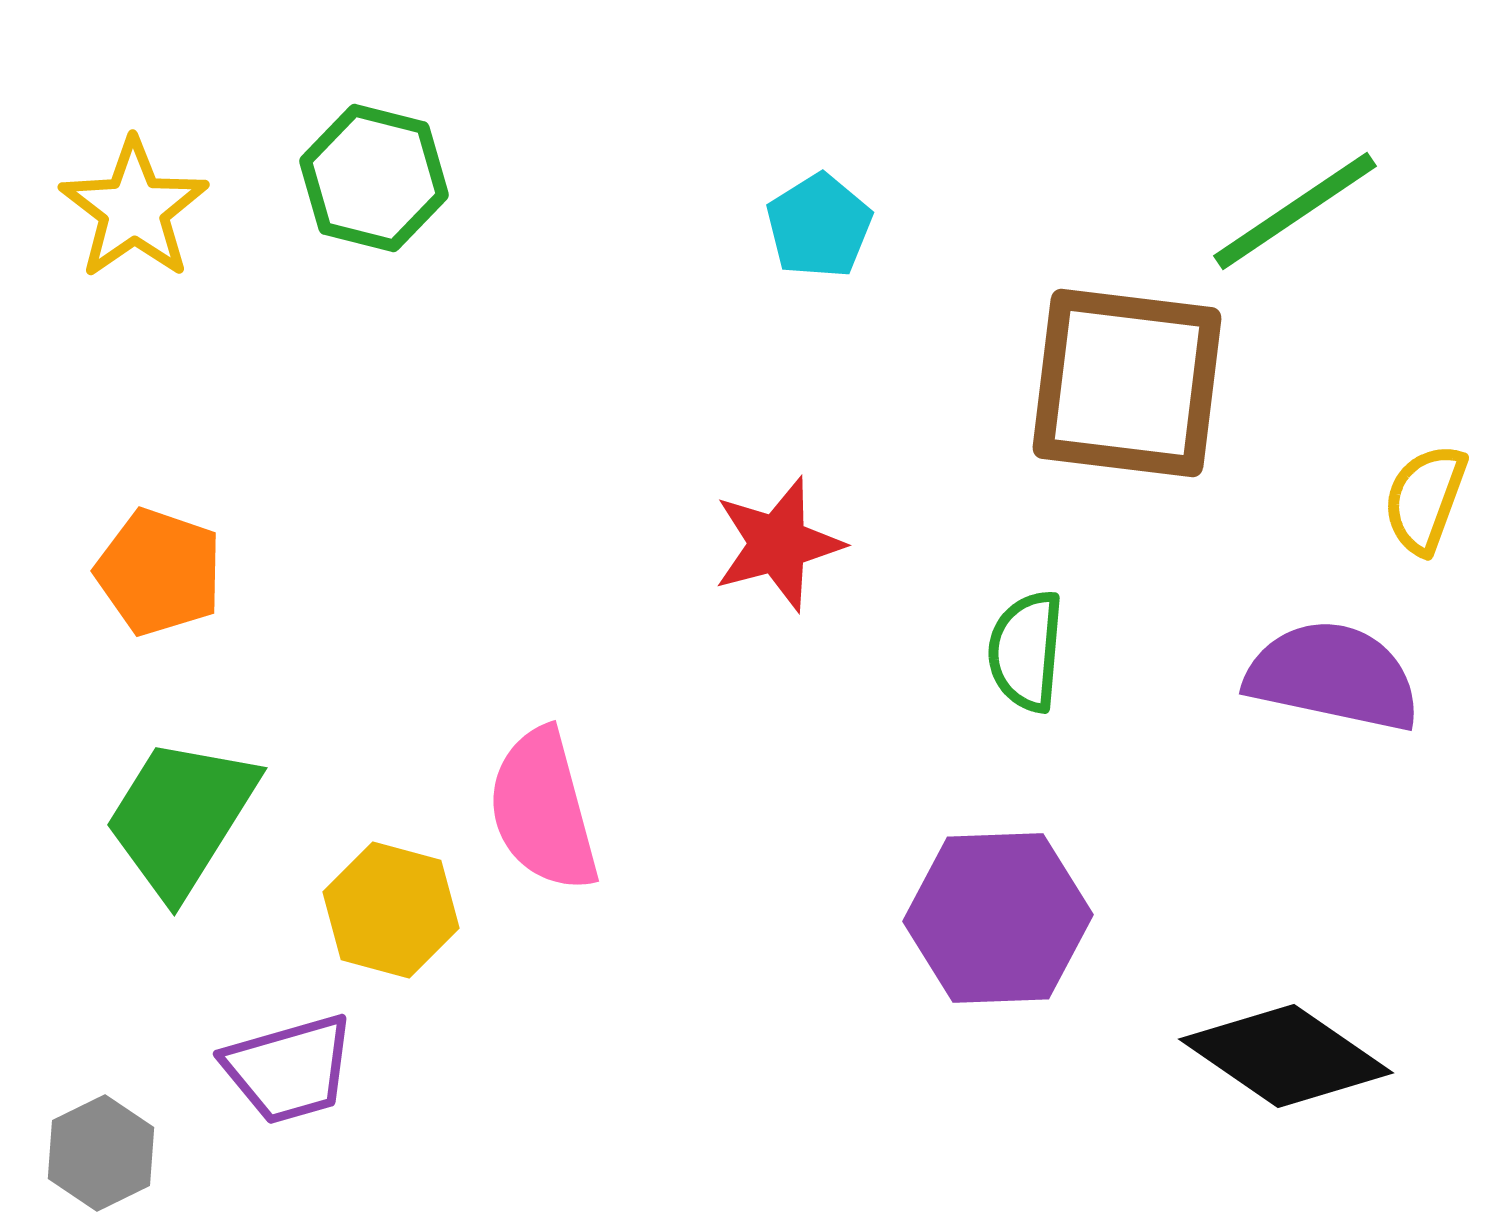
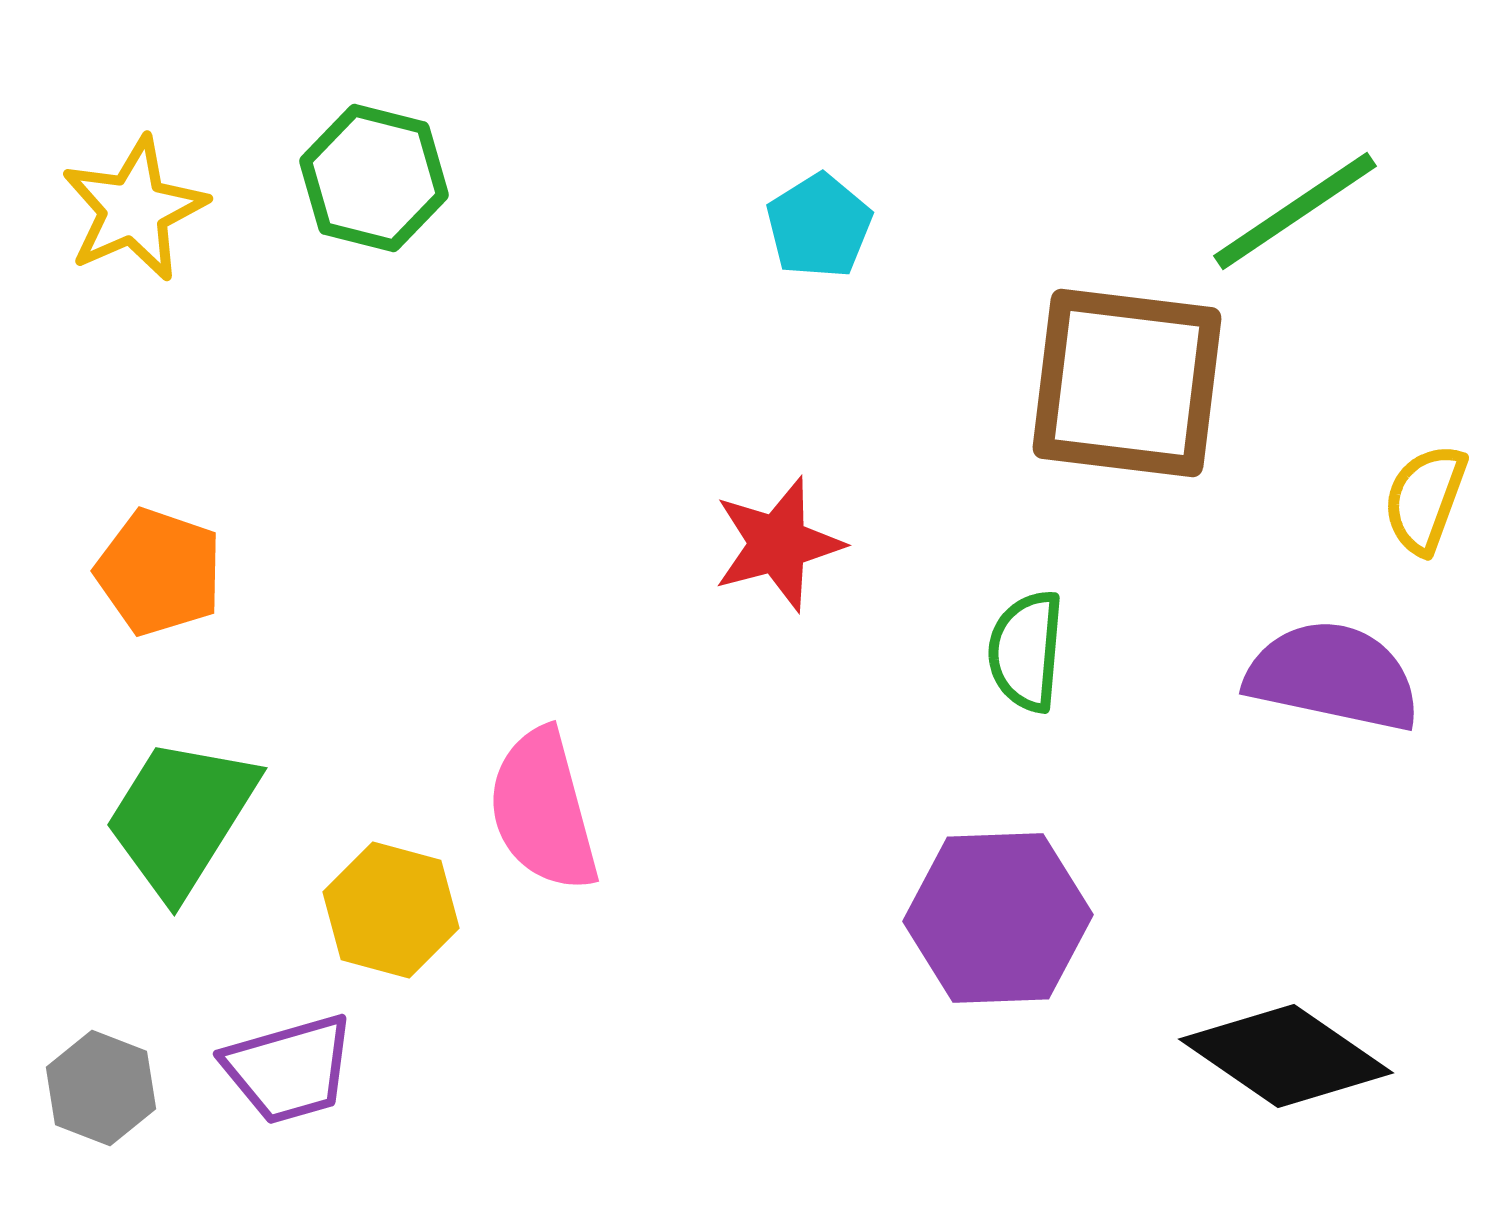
yellow star: rotated 11 degrees clockwise
gray hexagon: moved 65 px up; rotated 13 degrees counterclockwise
